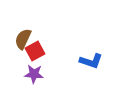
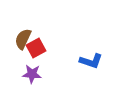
red square: moved 1 px right, 3 px up
purple star: moved 2 px left
